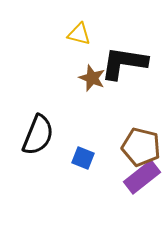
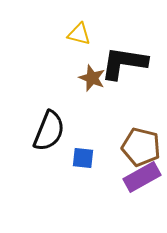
black semicircle: moved 11 px right, 4 px up
blue square: rotated 15 degrees counterclockwise
purple rectangle: rotated 9 degrees clockwise
